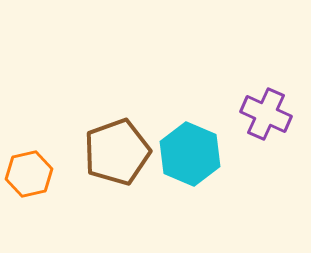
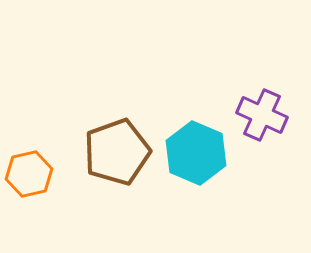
purple cross: moved 4 px left, 1 px down
cyan hexagon: moved 6 px right, 1 px up
